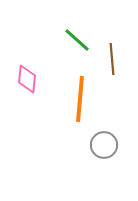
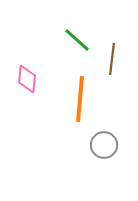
brown line: rotated 12 degrees clockwise
